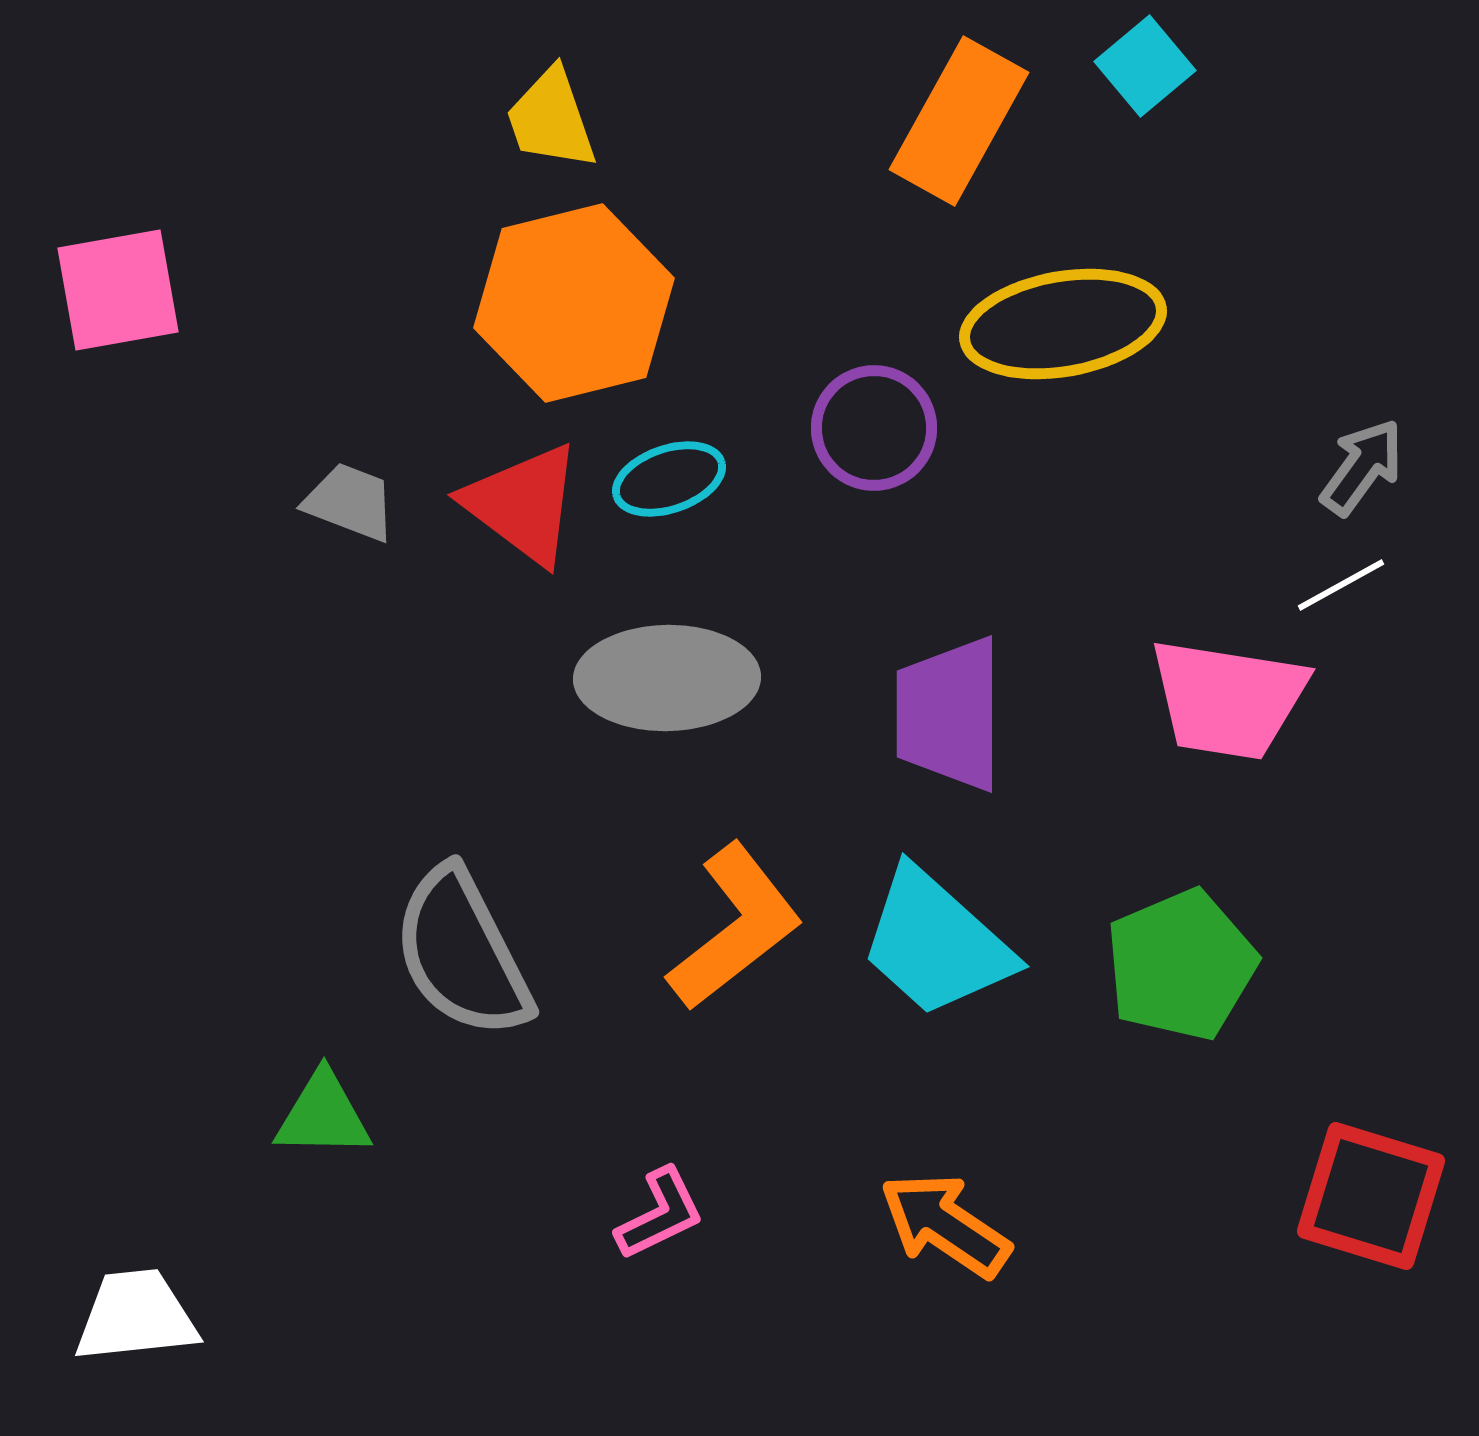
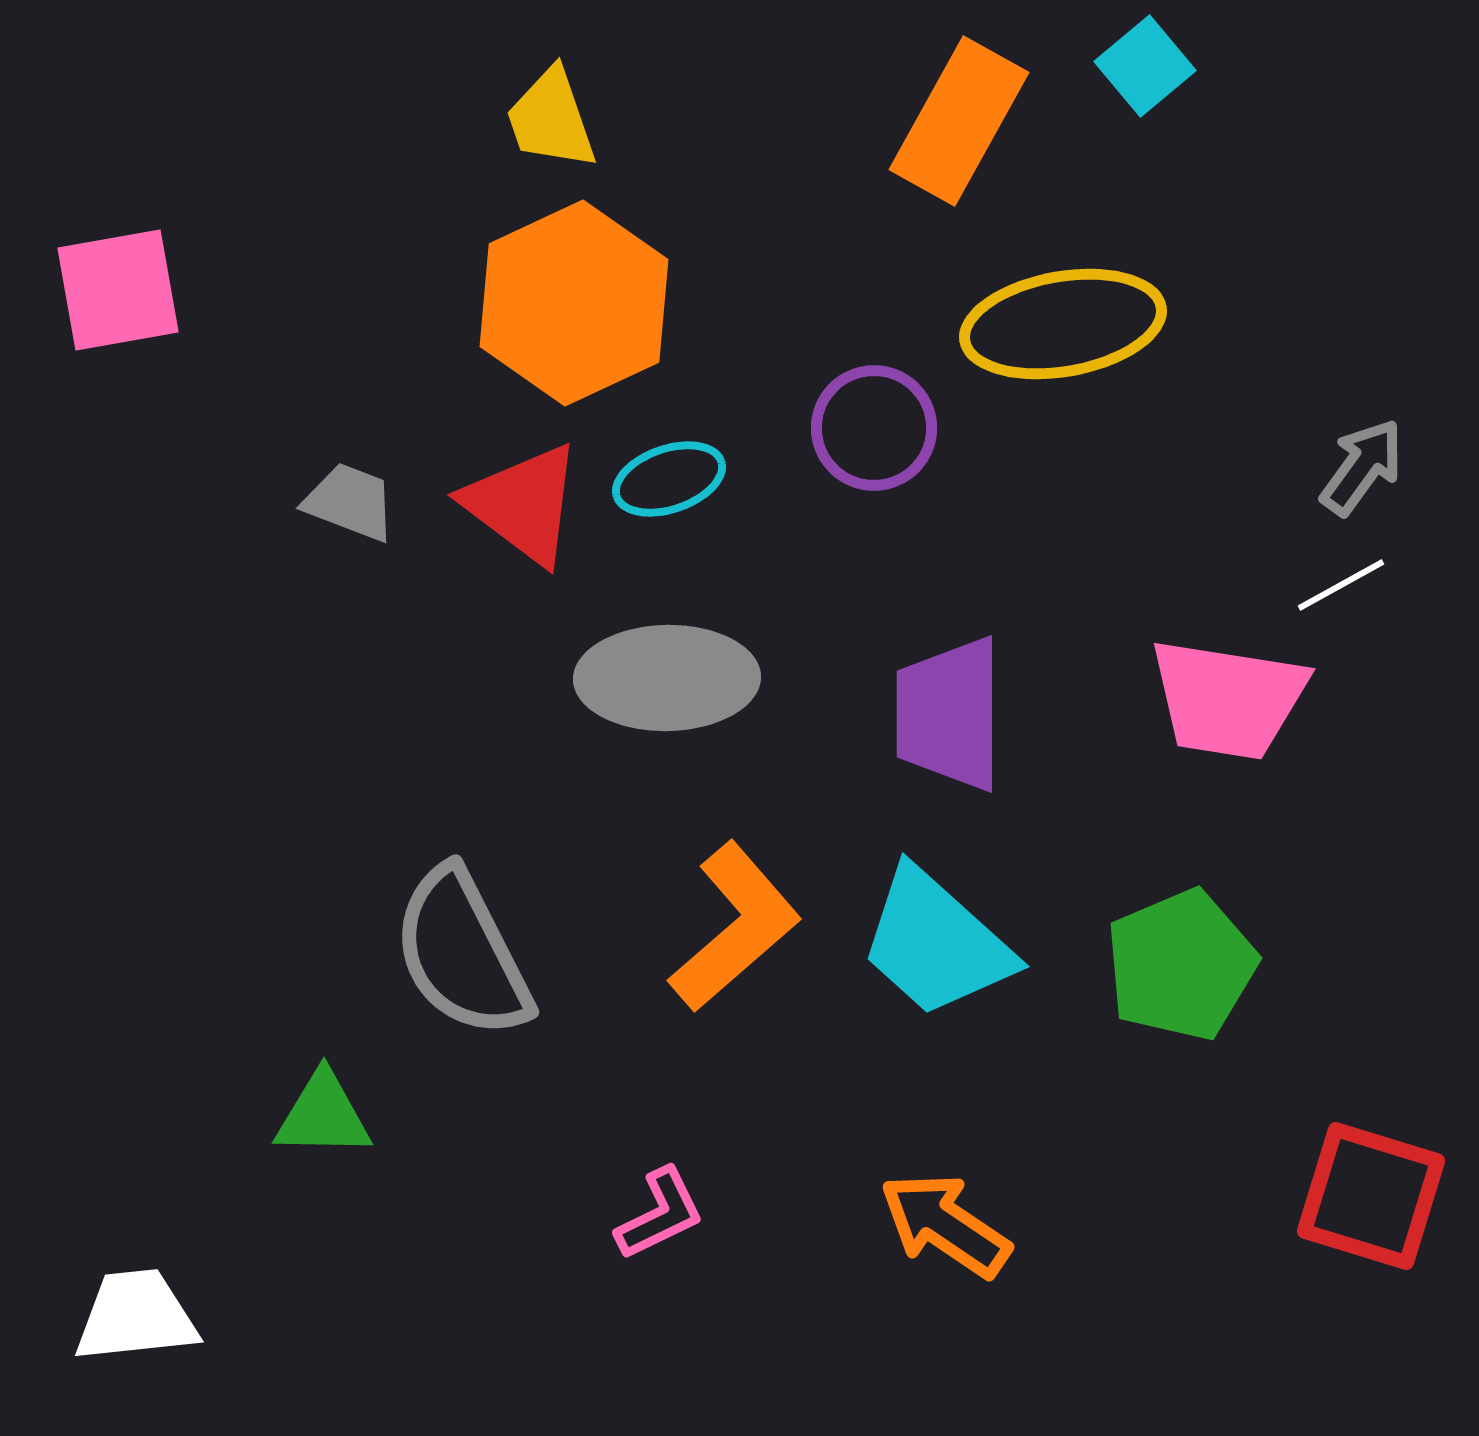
orange hexagon: rotated 11 degrees counterclockwise
orange L-shape: rotated 3 degrees counterclockwise
